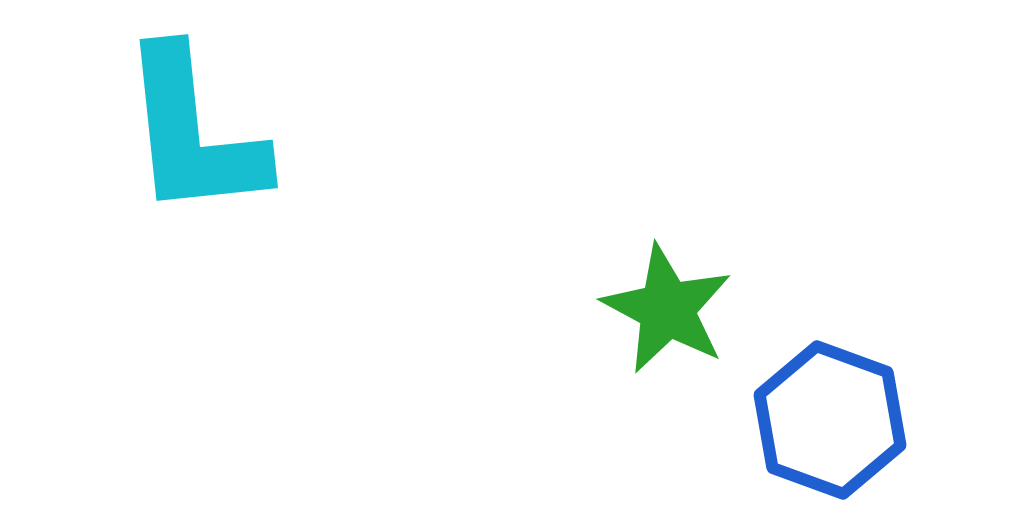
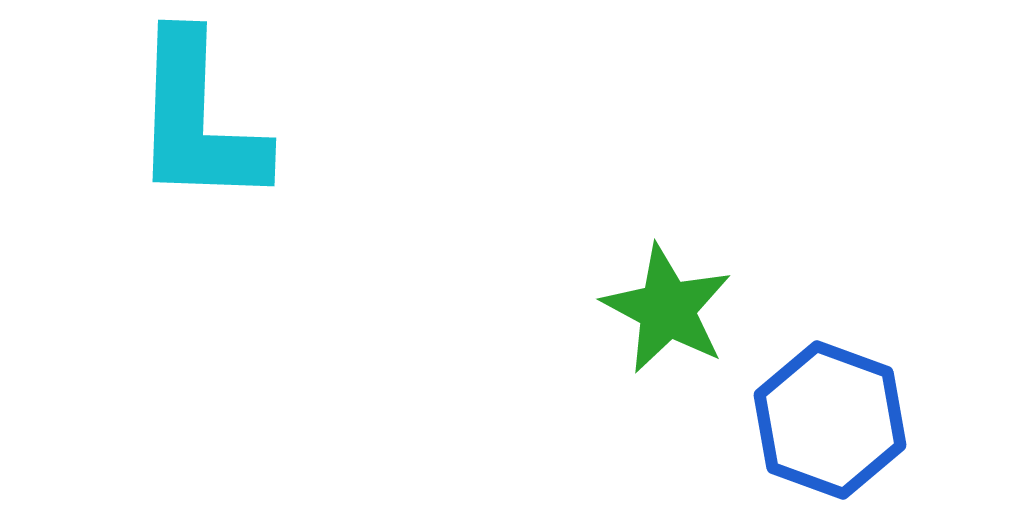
cyan L-shape: moved 5 px right, 13 px up; rotated 8 degrees clockwise
